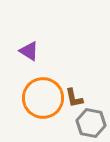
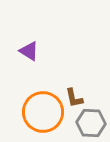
orange circle: moved 14 px down
gray hexagon: rotated 8 degrees counterclockwise
